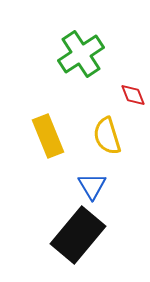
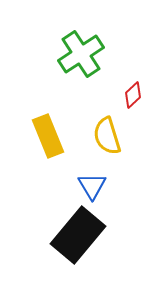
red diamond: rotated 68 degrees clockwise
